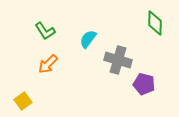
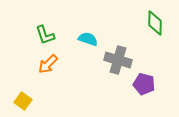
green L-shape: moved 4 px down; rotated 15 degrees clockwise
cyan semicircle: rotated 72 degrees clockwise
yellow square: rotated 18 degrees counterclockwise
